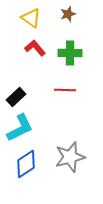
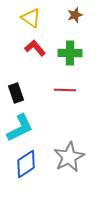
brown star: moved 7 px right, 1 px down
black rectangle: moved 4 px up; rotated 66 degrees counterclockwise
gray star: moved 1 px left; rotated 12 degrees counterclockwise
